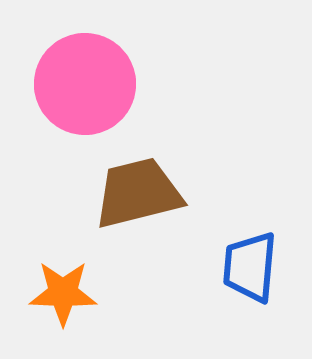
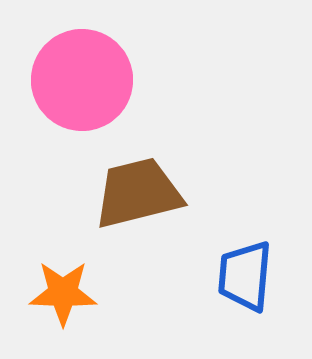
pink circle: moved 3 px left, 4 px up
blue trapezoid: moved 5 px left, 9 px down
